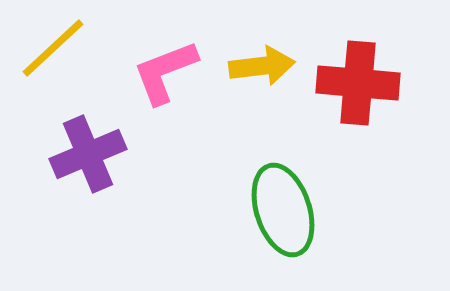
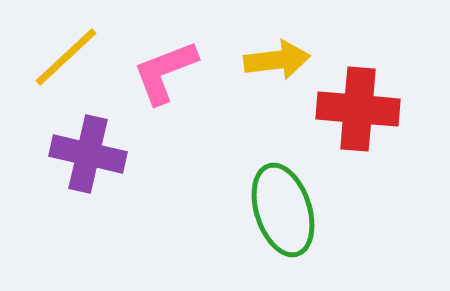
yellow line: moved 13 px right, 9 px down
yellow arrow: moved 15 px right, 6 px up
red cross: moved 26 px down
purple cross: rotated 36 degrees clockwise
